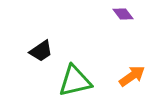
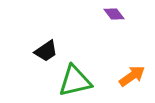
purple diamond: moved 9 px left
black trapezoid: moved 5 px right
